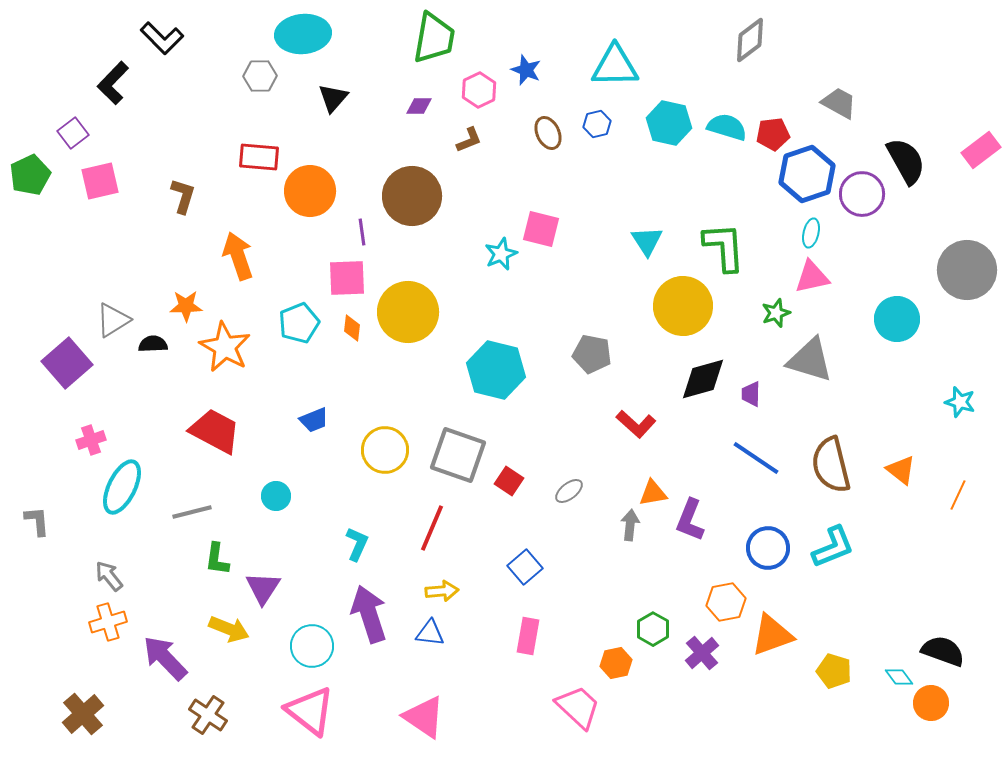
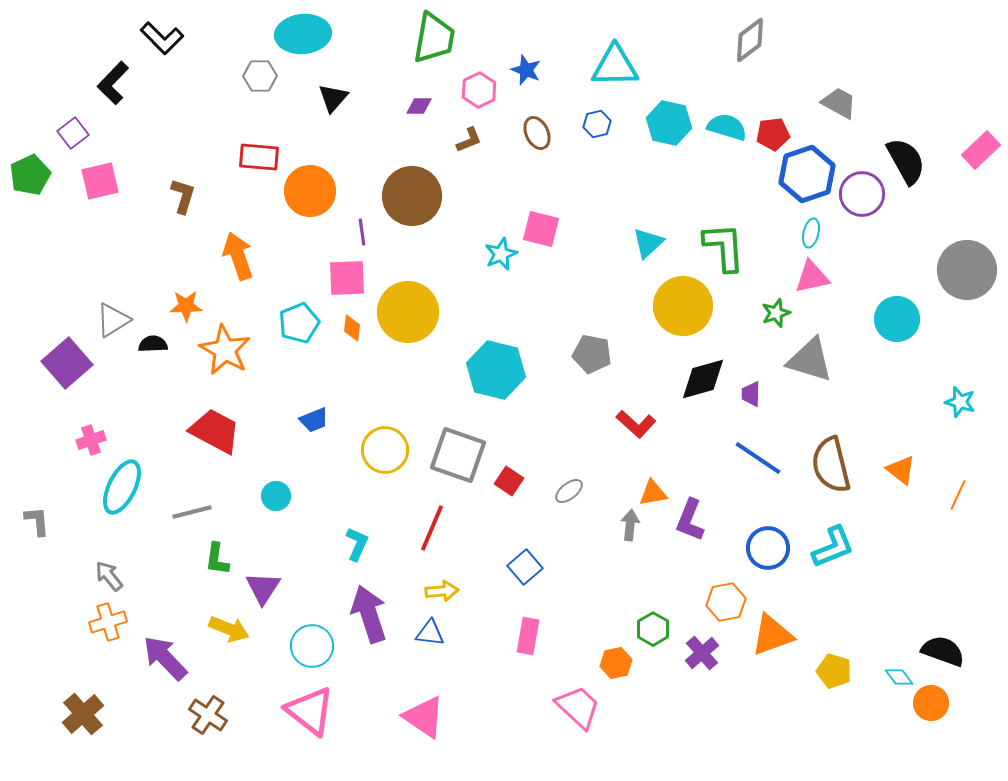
brown ellipse at (548, 133): moved 11 px left
pink rectangle at (981, 150): rotated 6 degrees counterclockwise
cyan triangle at (647, 241): moved 1 px right, 2 px down; rotated 20 degrees clockwise
orange star at (225, 347): moved 3 px down
blue line at (756, 458): moved 2 px right
